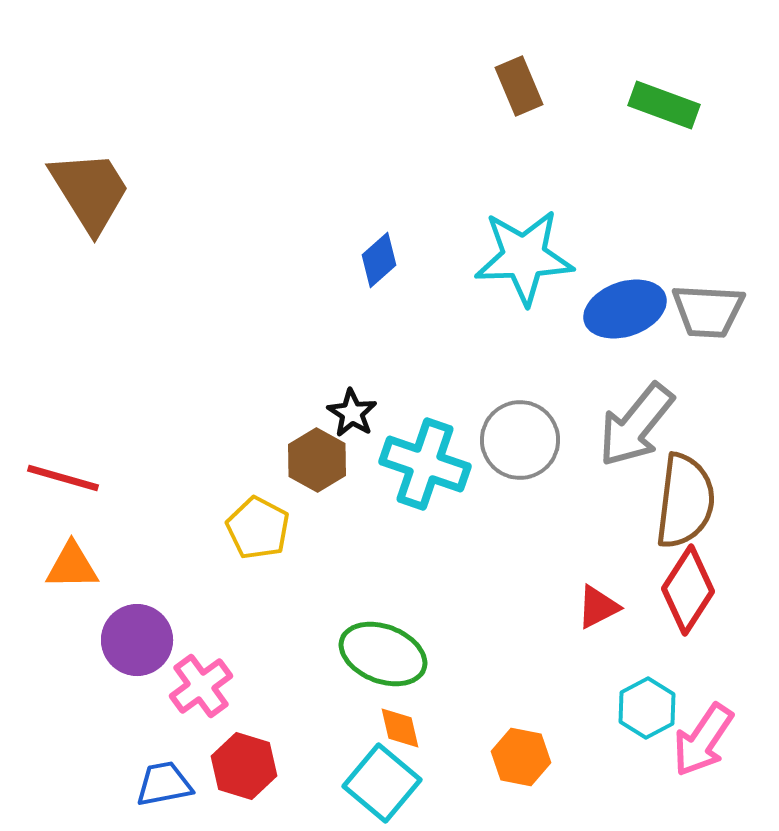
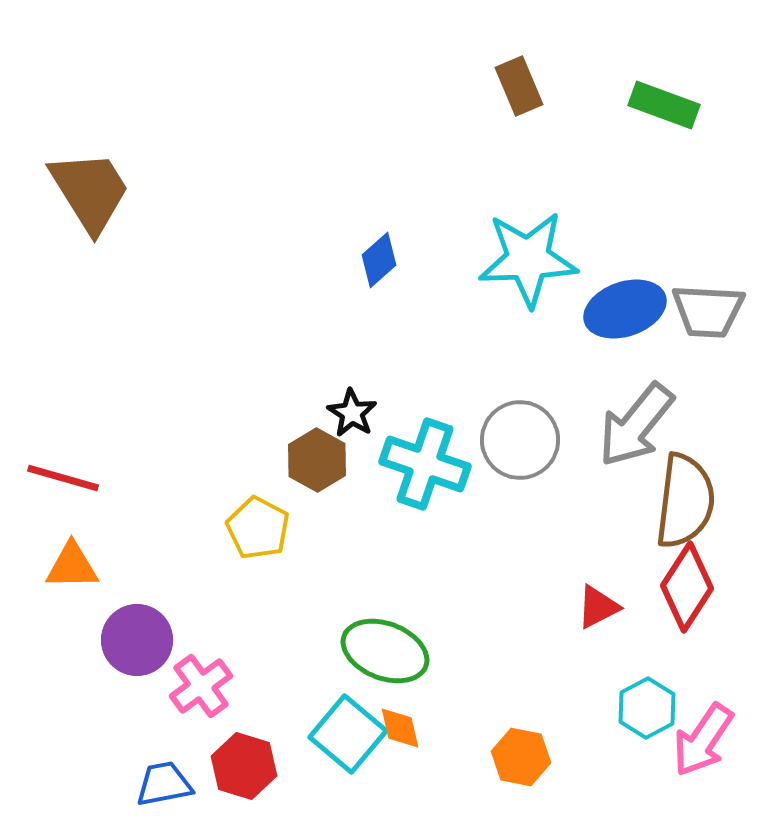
cyan star: moved 4 px right, 2 px down
red diamond: moved 1 px left, 3 px up
green ellipse: moved 2 px right, 3 px up
cyan square: moved 34 px left, 49 px up
